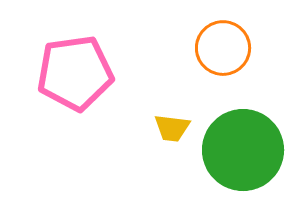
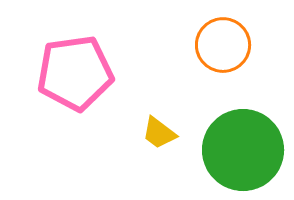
orange circle: moved 3 px up
yellow trapezoid: moved 13 px left, 5 px down; rotated 30 degrees clockwise
